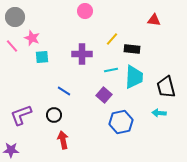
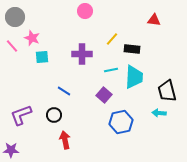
black trapezoid: moved 1 px right, 4 px down
red arrow: moved 2 px right
